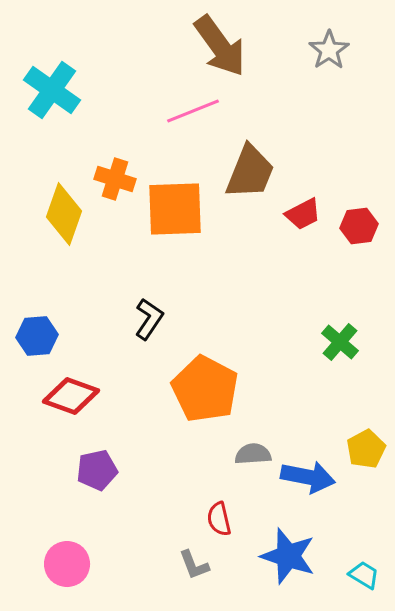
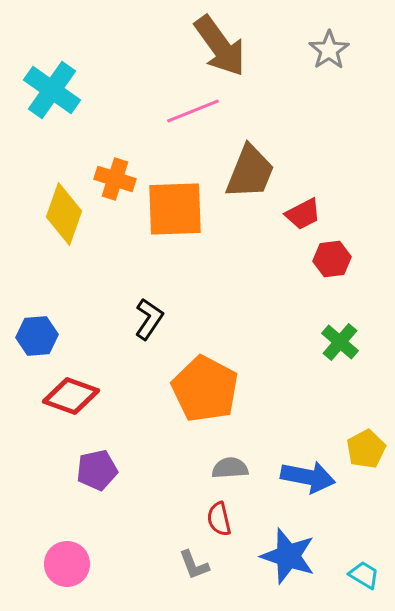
red hexagon: moved 27 px left, 33 px down
gray semicircle: moved 23 px left, 14 px down
